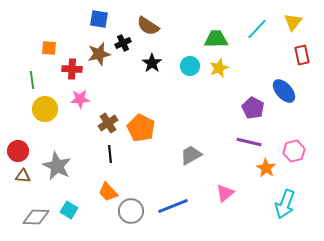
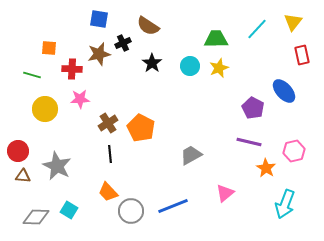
green line: moved 5 px up; rotated 66 degrees counterclockwise
